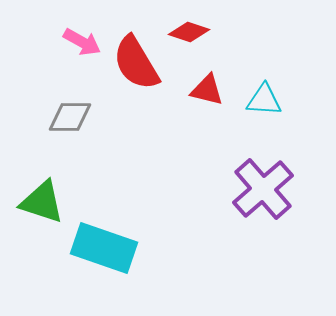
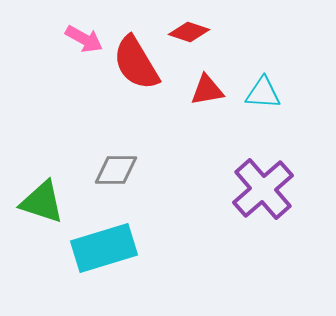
pink arrow: moved 2 px right, 3 px up
red triangle: rotated 24 degrees counterclockwise
cyan triangle: moved 1 px left, 7 px up
gray diamond: moved 46 px right, 53 px down
cyan rectangle: rotated 36 degrees counterclockwise
